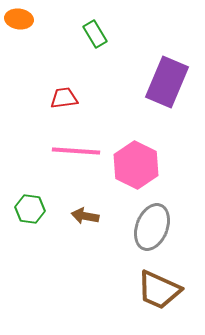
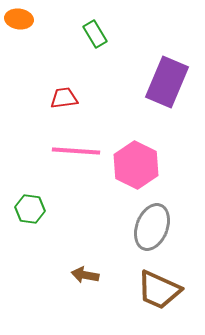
brown arrow: moved 59 px down
